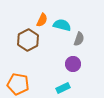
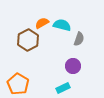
orange semicircle: moved 3 px down; rotated 144 degrees counterclockwise
purple circle: moved 2 px down
orange pentagon: rotated 20 degrees clockwise
